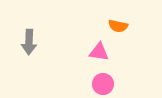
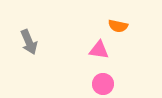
gray arrow: rotated 25 degrees counterclockwise
pink triangle: moved 2 px up
